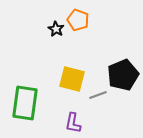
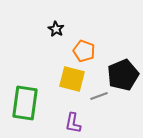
orange pentagon: moved 6 px right, 31 px down
gray line: moved 1 px right, 1 px down
